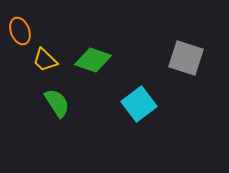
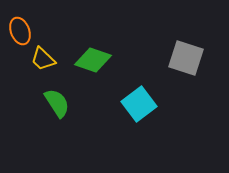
yellow trapezoid: moved 2 px left, 1 px up
